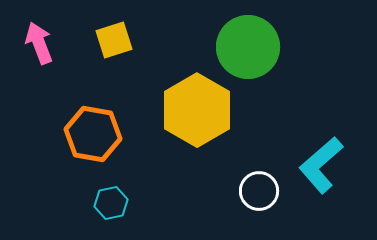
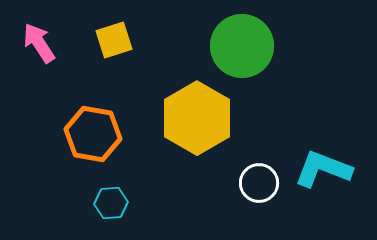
pink arrow: rotated 12 degrees counterclockwise
green circle: moved 6 px left, 1 px up
yellow hexagon: moved 8 px down
cyan L-shape: moved 2 px right, 4 px down; rotated 62 degrees clockwise
white circle: moved 8 px up
cyan hexagon: rotated 8 degrees clockwise
